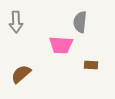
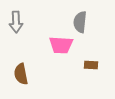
brown semicircle: rotated 60 degrees counterclockwise
